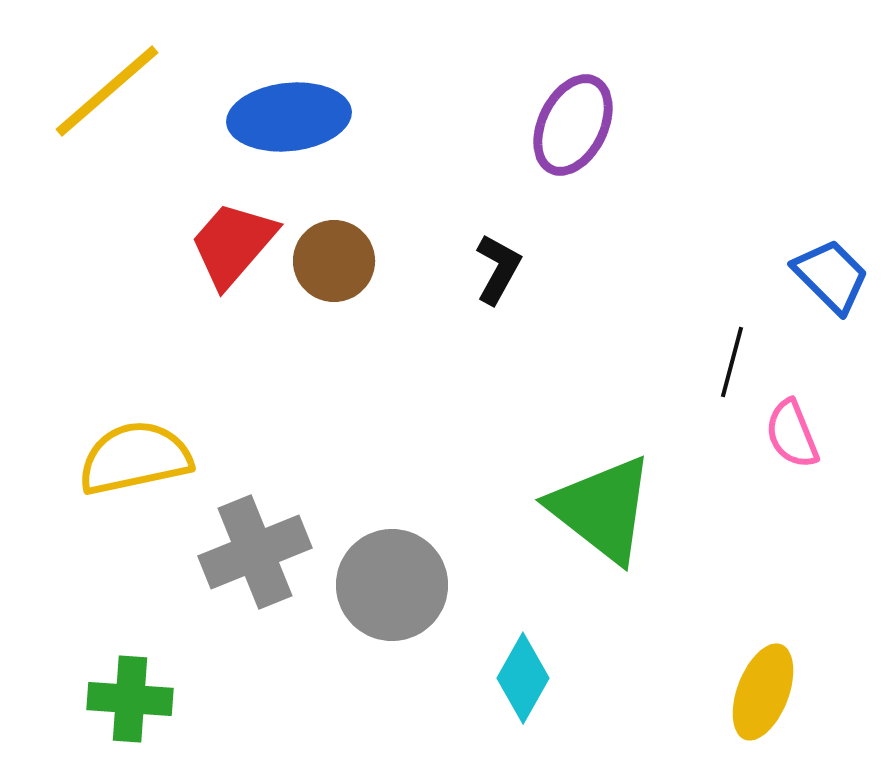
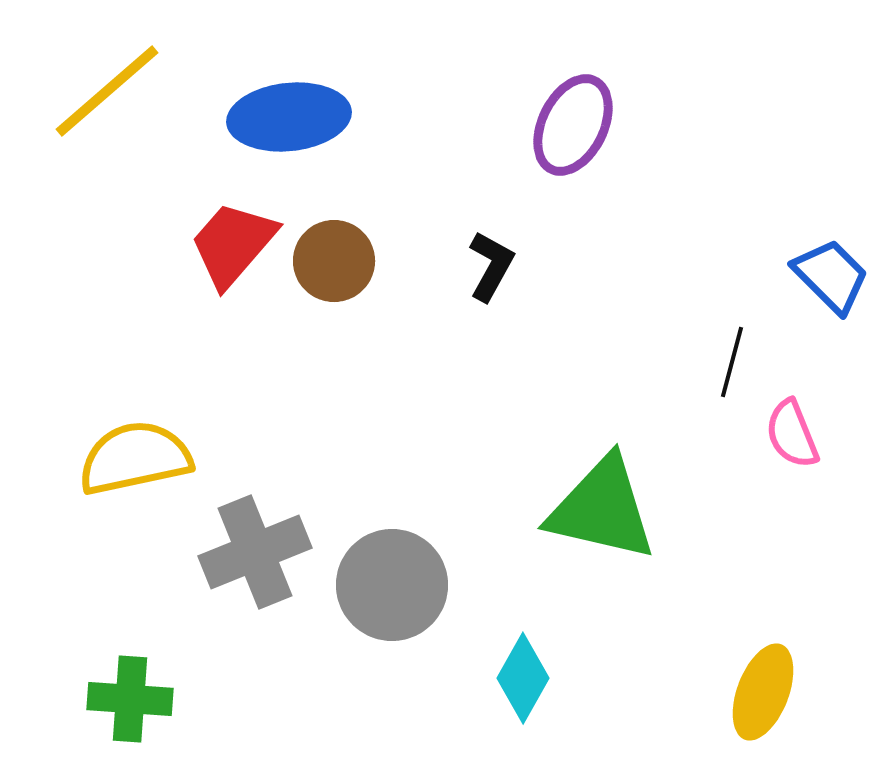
black L-shape: moved 7 px left, 3 px up
green triangle: rotated 25 degrees counterclockwise
